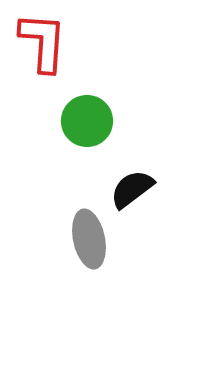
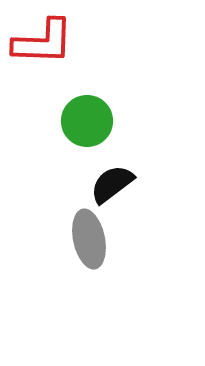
red L-shape: rotated 88 degrees clockwise
black semicircle: moved 20 px left, 5 px up
